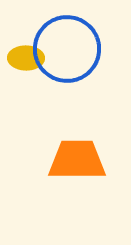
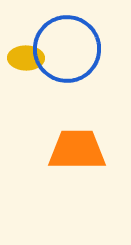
orange trapezoid: moved 10 px up
